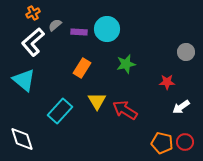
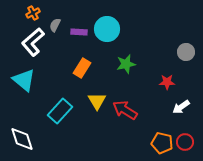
gray semicircle: rotated 24 degrees counterclockwise
